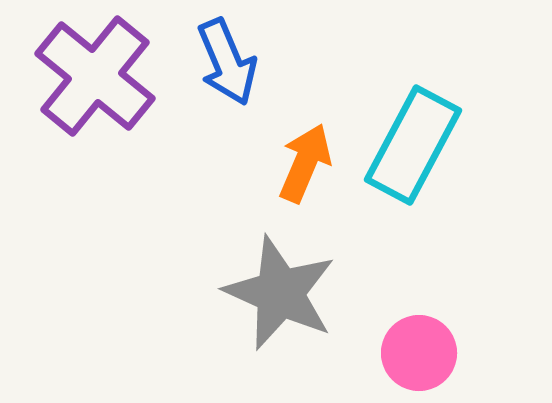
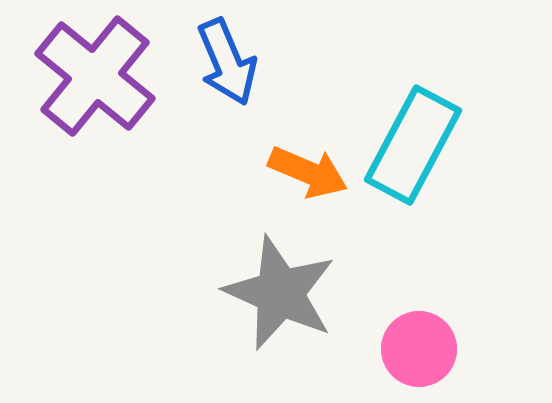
orange arrow: moved 3 px right, 9 px down; rotated 90 degrees clockwise
pink circle: moved 4 px up
